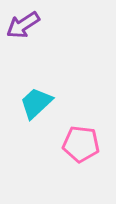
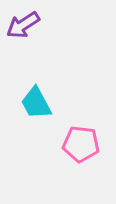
cyan trapezoid: rotated 75 degrees counterclockwise
